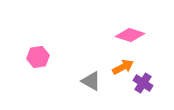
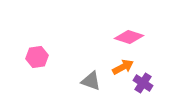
pink diamond: moved 1 px left, 2 px down
pink hexagon: moved 1 px left
gray triangle: rotated 10 degrees counterclockwise
